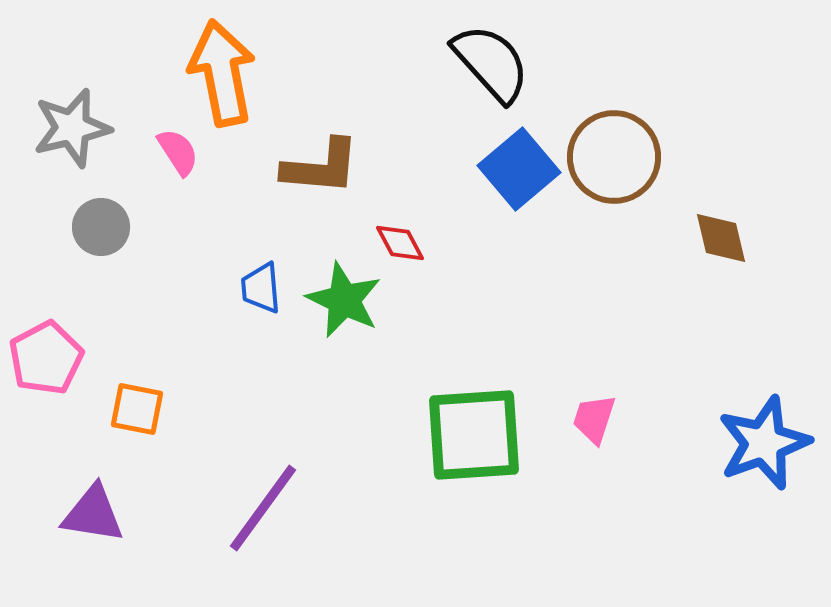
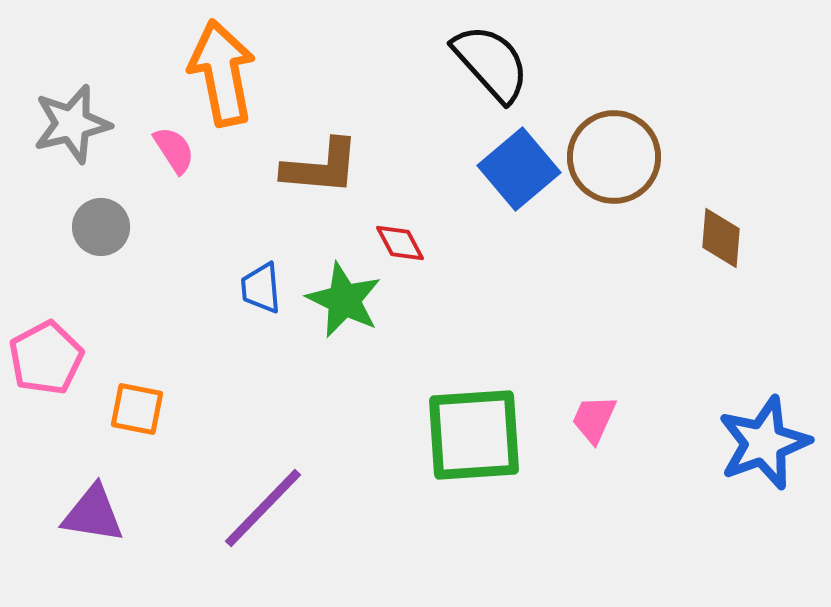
gray star: moved 4 px up
pink semicircle: moved 4 px left, 2 px up
brown diamond: rotated 18 degrees clockwise
pink trapezoid: rotated 6 degrees clockwise
purple line: rotated 8 degrees clockwise
